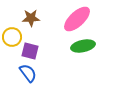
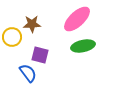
brown star: moved 1 px right, 6 px down
purple square: moved 10 px right, 4 px down
